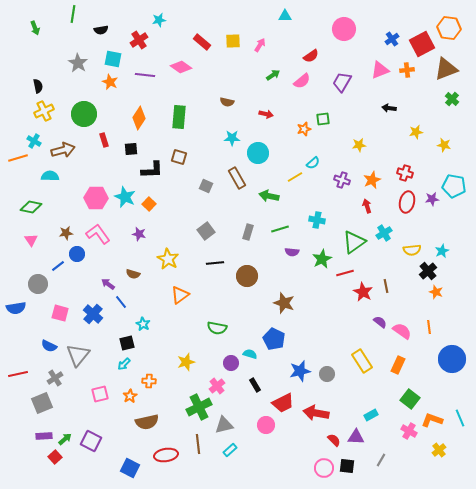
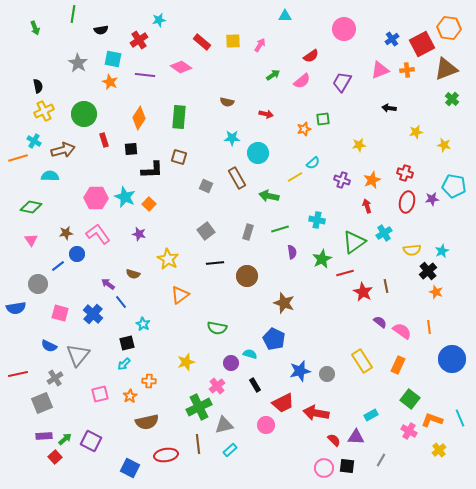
purple semicircle at (292, 252): rotated 104 degrees counterclockwise
